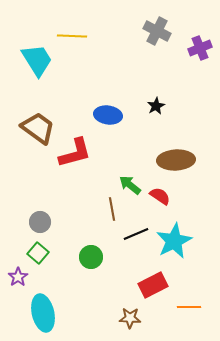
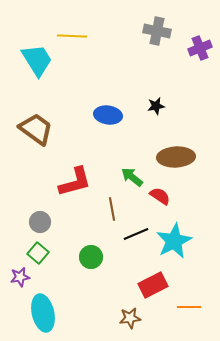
gray cross: rotated 16 degrees counterclockwise
black star: rotated 18 degrees clockwise
brown trapezoid: moved 2 px left, 1 px down
red L-shape: moved 29 px down
brown ellipse: moved 3 px up
green arrow: moved 2 px right, 8 px up
purple star: moved 2 px right; rotated 24 degrees clockwise
brown star: rotated 10 degrees counterclockwise
